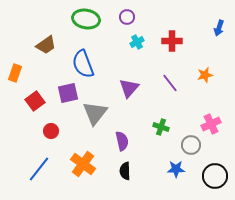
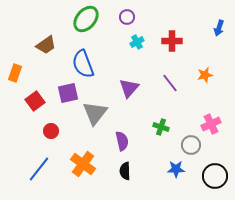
green ellipse: rotated 60 degrees counterclockwise
